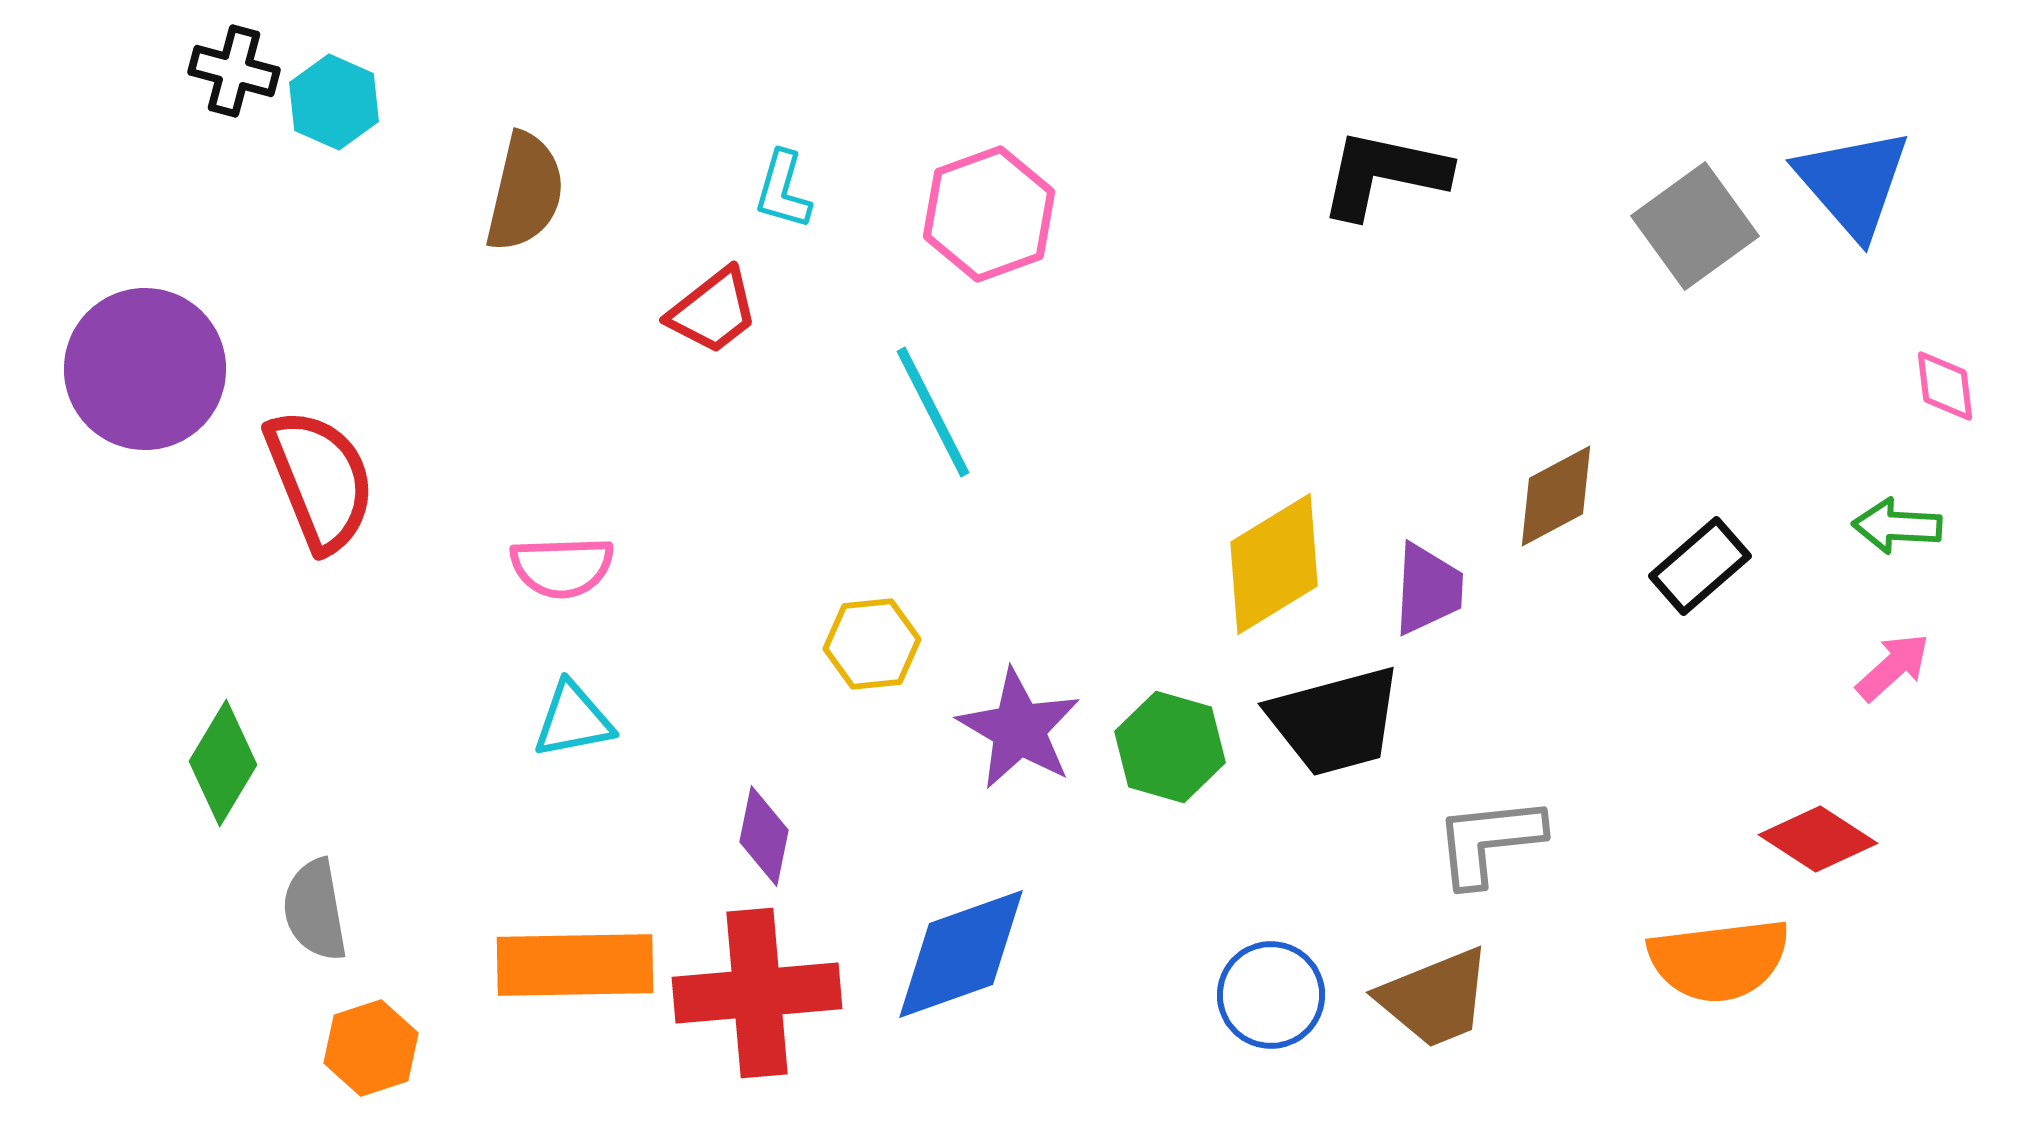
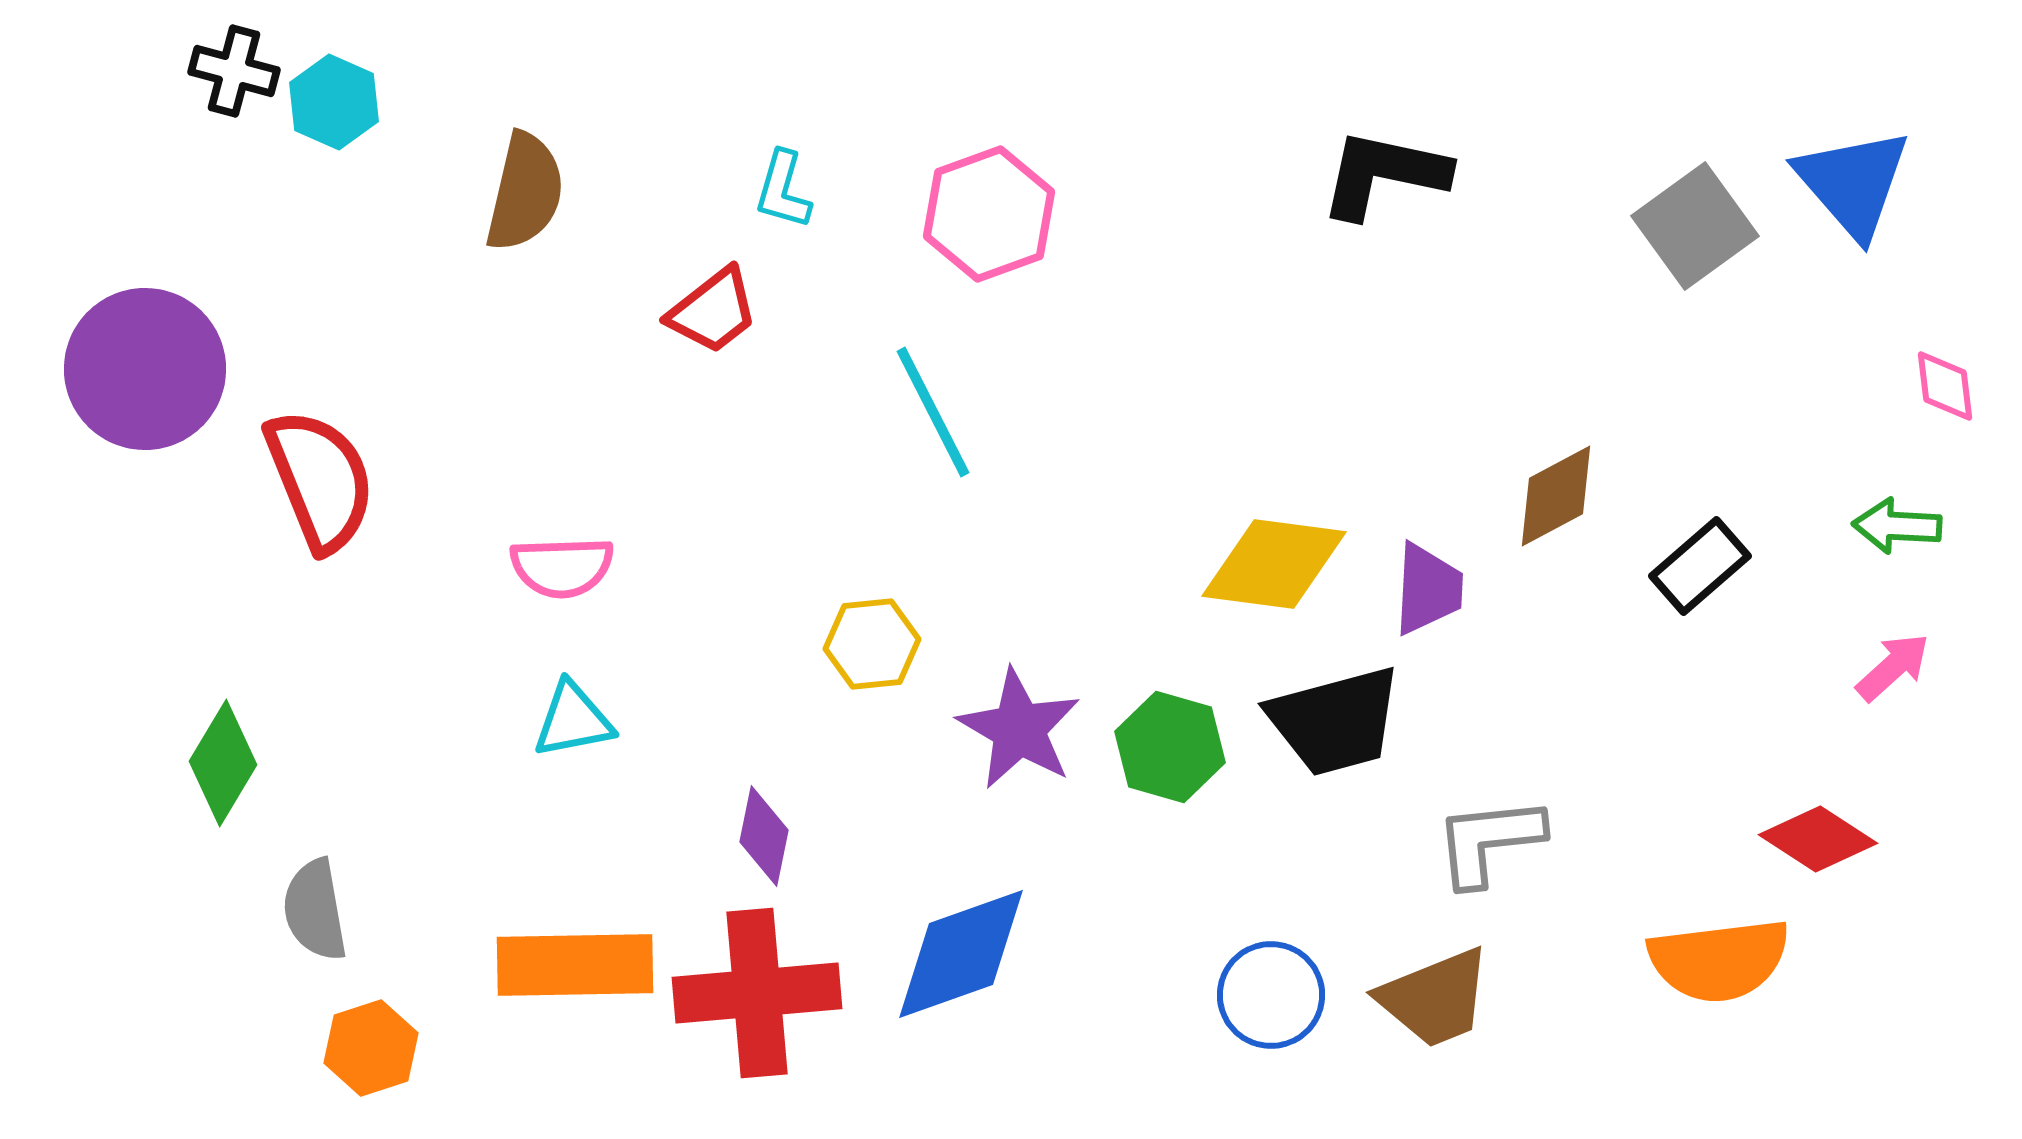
yellow diamond: rotated 39 degrees clockwise
